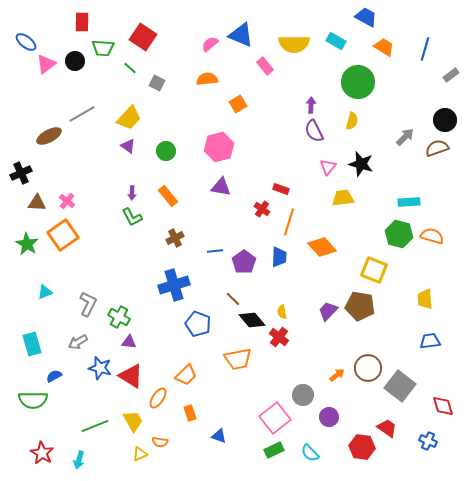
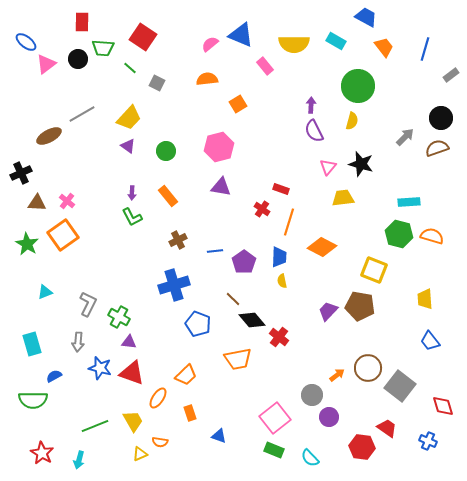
orange trapezoid at (384, 47): rotated 20 degrees clockwise
black circle at (75, 61): moved 3 px right, 2 px up
green circle at (358, 82): moved 4 px down
black circle at (445, 120): moved 4 px left, 2 px up
brown cross at (175, 238): moved 3 px right, 2 px down
orange diamond at (322, 247): rotated 20 degrees counterclockwise
yellow semicircle at (282, 312): moved 31 px up
blue trapezoid at (430, 341): rotated 120 degrees counterclockwise
gray arrow at (78, 342): rotated 54 degrees counterclockwise
red triangle at (131, 376): moved 1 px right, 3 px up; rotated 12 degrees counterclockwise
gray circle at (303, 395): moved 9 px right
green rectangle at (274, 450): rotated 48 degrees clockwise
cyan semicircle at (310, 453): moved 5 px down
